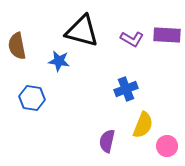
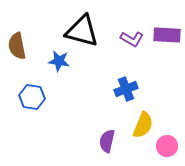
blue hexagon: moved 1 px up
